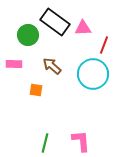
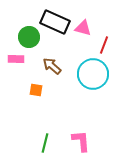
black rectangle: rotated 12 degrees counterclockwise
pink triangle: rotated 18 degrees clockwise
green circle: moved 1 px right, 2 px down
pink rectangle: moved 2 px right, 5 px up
